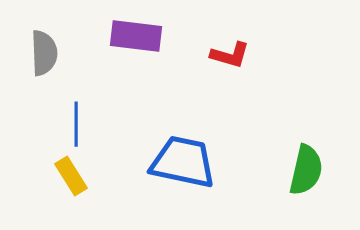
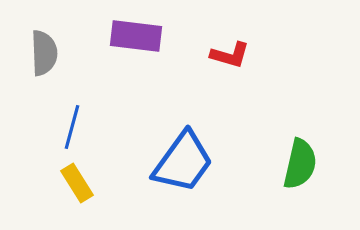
blue line: moved 4 px left, 3 px down; rotated 15 degrees clockwise
blue trapezoid: rotated 114 degrees clockwise
green semicircle: moved 6 px left, 6 px up
yellow rectangle: moved 6 px right, 7 px down
